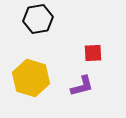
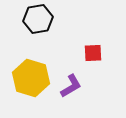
purple L-shape: moved 11 px left; rotated 15 degrees counterclockwise
